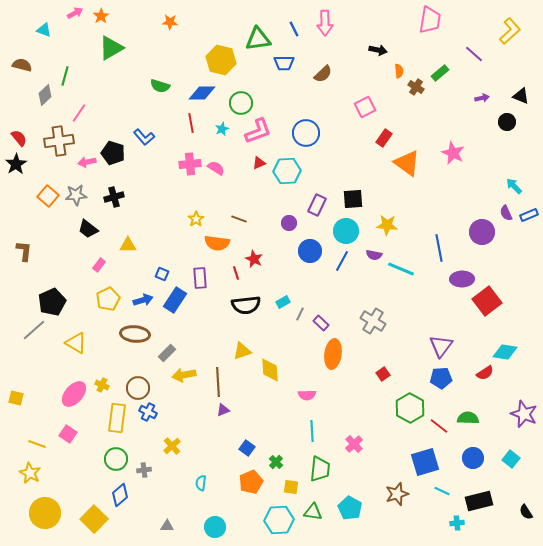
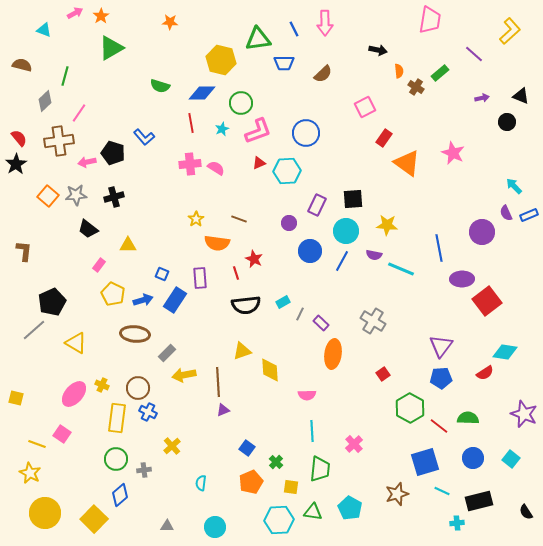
gray diamond at (45, 95): moved 6 px down
yellow pentagon at (108, 299): moved 5 px right, 5 px up; rotated 20 degrees counterclockwise
pink square at (68, 434): moved 6 px left
